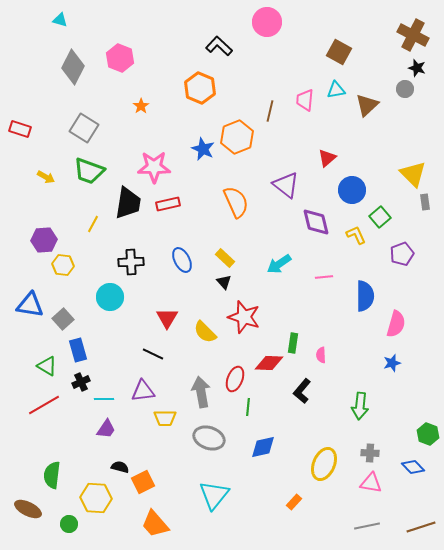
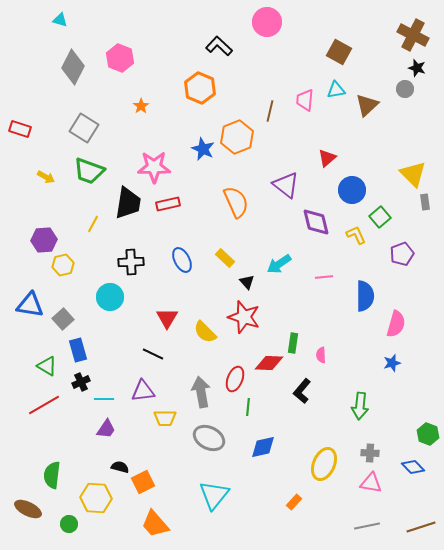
yellow hexagon at (63, 265): rotated 20 degrees counterclockwise
black triangle at (224, 282): moved 23 px right
gray ellipse at (209, 438): rotated 8 degrees clockwise
